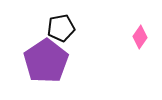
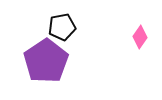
black pentagon: moved 1 px right, 1 px up
